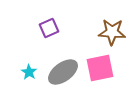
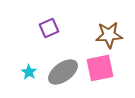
brown star: moved 3 px left, 3 px down; rotated 8 degrees counterclockwise
